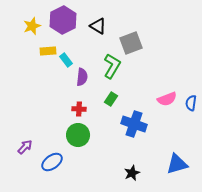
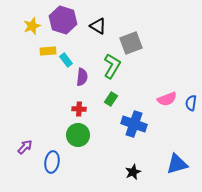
purple hexagon: rotated 16 degrees counterclockwise
blue ellipse: rotated 45 degrees counterclockwise
black star: moved 1 px right, 1 px up
